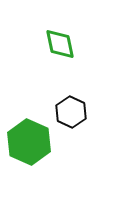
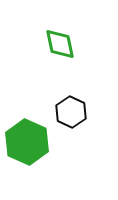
green hexagon: moved 2 px left
